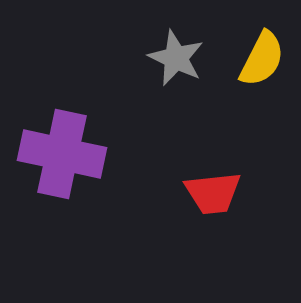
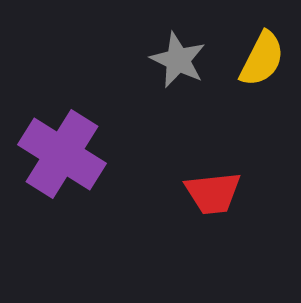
gray star: moved 2 px right, 2 px down
purple cross: rotated 20 degrees clockwise
